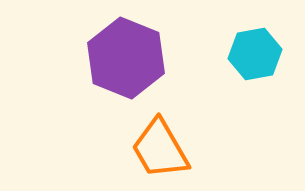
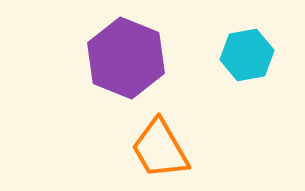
cyan hexagon: moved 8 px left, 1 px down
